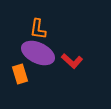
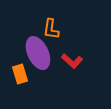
orange L-shape: moved 13 px right
purple ellipse: rotated 40 degrees clockwise
